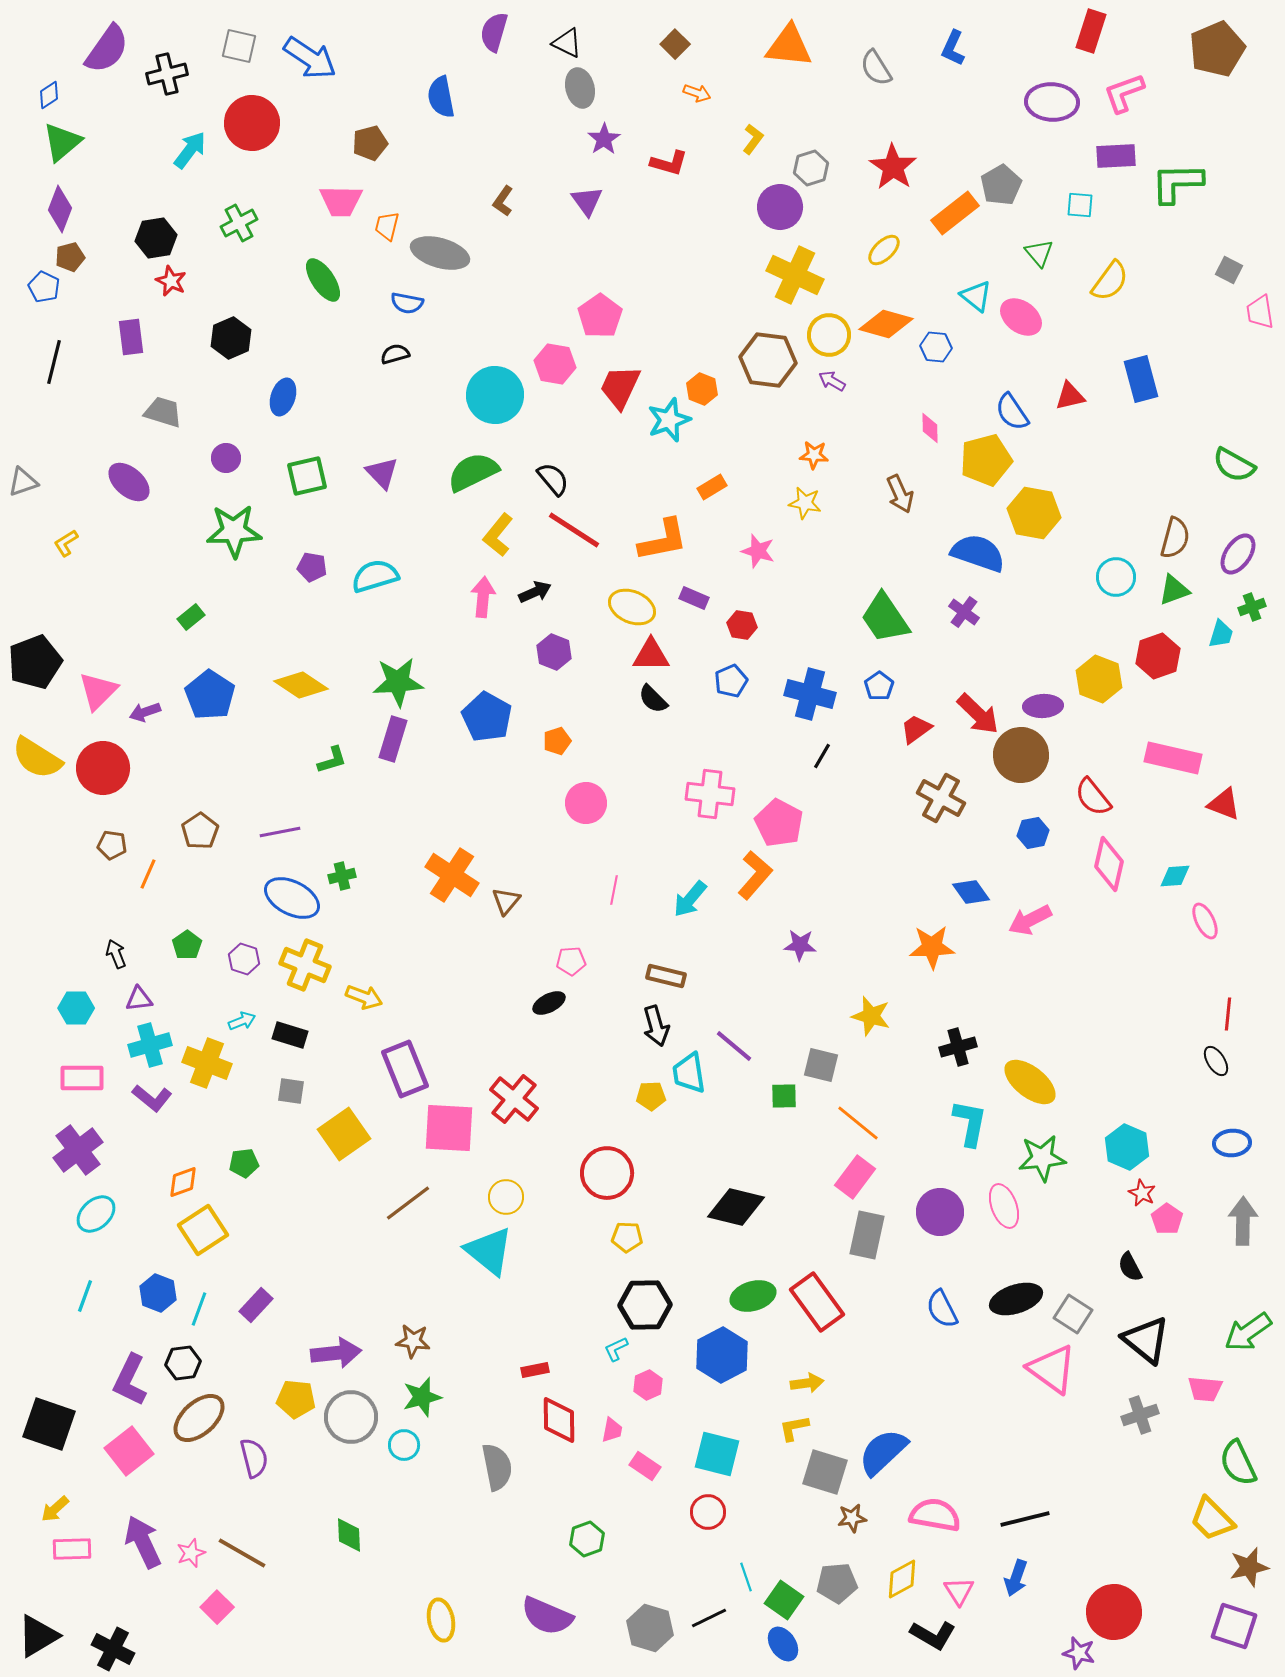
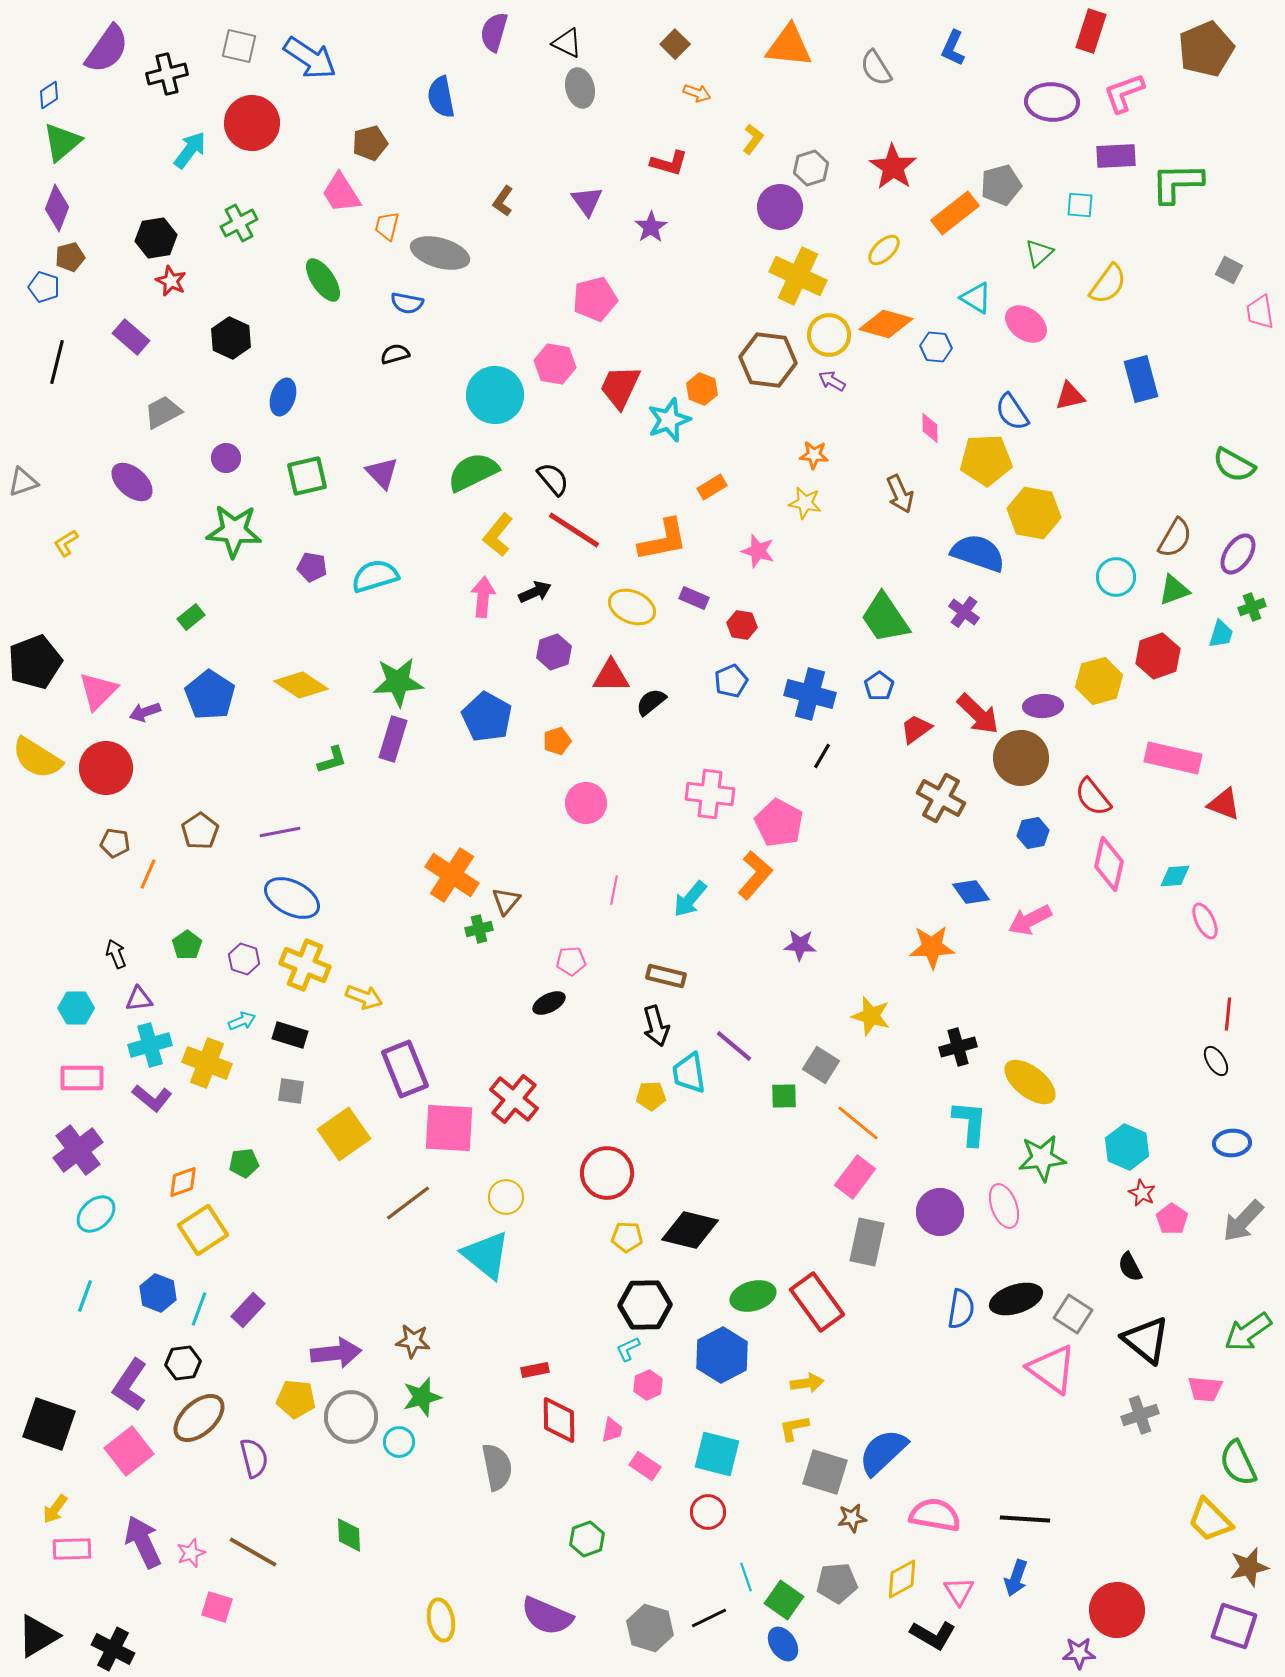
brown pentagon at (1217, 49): moved 11 px left
purple star at (604, 139): moved 47 px right, 88 px down
gray pentagon at (1001, 185): rotated 15 degrees clockwise
pink trapezoid at (341, 201): moved 8 px up; rotated 57 degrees clockwise
purple diamond at (60, 209): moved 3 px left, 1 px up
green triangle at (1039, 253): rotated 28 degrees clockwise
yellow cross at (795, 275): moved 3 px right, 1 px down
yellow semicircle at (1110, 281): moved 2 px left, 3 px down
blue pentagon at (44, 287): rotated 8 degrees counterclockwise
cyan triangle at (976, 296): moved 2 px down; rotated 8 degrees counterclockwise
pink pentagon at (600, 316): moved 5 px left, 17 px up; rotated 21 degrees clockwise
pink ellipse at (1021, 317): moved 5 px right, 7 px down
purple rectangle at (131, 337): rotated 42 degrees counterclockwise
black hexagon at (231, 338): rotated 12 degrees counterclockwise
black line at (54, 362): moved 3 px right
gray trapezoid at (163, 412): rotated 45 degrees counterclockwise
yellow pentagon at (986, 460): rotated 12 degrees clockwise
purple ellipse at (129, 482): moved 3 px right
green star at (234, 531): rotated 6 degrees clockwise
brown semicircle at (1175, 538): rotated 15 degrees clockwise
purple hexagon at (554, 652): rotated 20 degrees clockwise
red triangle at (651, 655): moved 40 px left, 21 px down
yellow hexagon at (1099, 679): moved 2 px down; rotated 24 degrees clockwise
black semicircle at (653, 699): moved 2 px left, 3 px down; rotated 96 degrees clockwise
brown circle at (1021, 755): moved 3 px down
red circle at (103, 768): moved 3 px right
brown pentagon at (112, 845): moved 3 px right, 2 px up
green cross at (342, 876): moved 137 px right, 53 px down
gray square at (821, 1065): rotated 18 degrees clockwise
cyan L-shape at (970, 1123): rotated 6 degrees counterclockwise
black diamond at (736, 1207): moved 46 px left, 23 px down
pink pentagon at (1167, 1219): moved 5 px right
gray arrow at (1243, 1221): rotated 138 degrees counterclockwise
gray rectangle at (867, 1235): moved 7 px down
cyan triangle at (489, 1251): moved 3 px left, 4 px down
purple rectangle at (256, 1305): moved 8 px left, 5 px down
blue semicircle at (942, 1309): moved 19 px right; rotated 144 degrees counterclockwise
cyan L-shape at (616, 1349): moved 12 px right
purple L-shape at (130, 1380): moved 5 px down; rotated 8 degrees clockwise
cyan circle at (404, 1445): moved 5 px left, 3 px up
yellow arrow at (55, 1509): rotated 12 degrees counterclockwise
black line at (1025, 1519): rotated 18 degrees clockwise
yellow trapezoid at (1212, 1519): moved 2 px left, 1 px down
brown line at (242, 1553): moved 11 px right, 1 px up
pink square at (217, 1607): rotated 28 degrees counterclockwise
red circle at (1114, 1612): moved 3 px right, 2 px up
purple star at (1079, 1653): rotated 16 degrees counterclockwise
